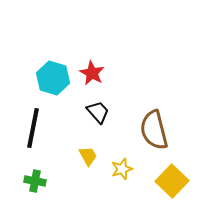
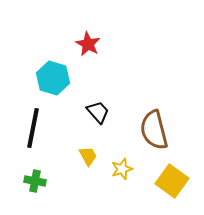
red star: moved 4 px left, 29 px up
yellow square: rotated 8 degrees counterclockwise
